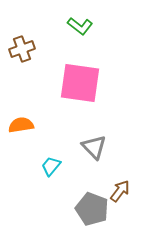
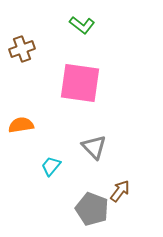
green L-shape: moved 2 px right, 1 px up
